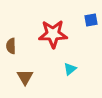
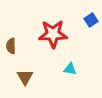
blue square: rotated 24 degrees counterclockwise
cyan triangle: rotated 48 degrees clockwise
